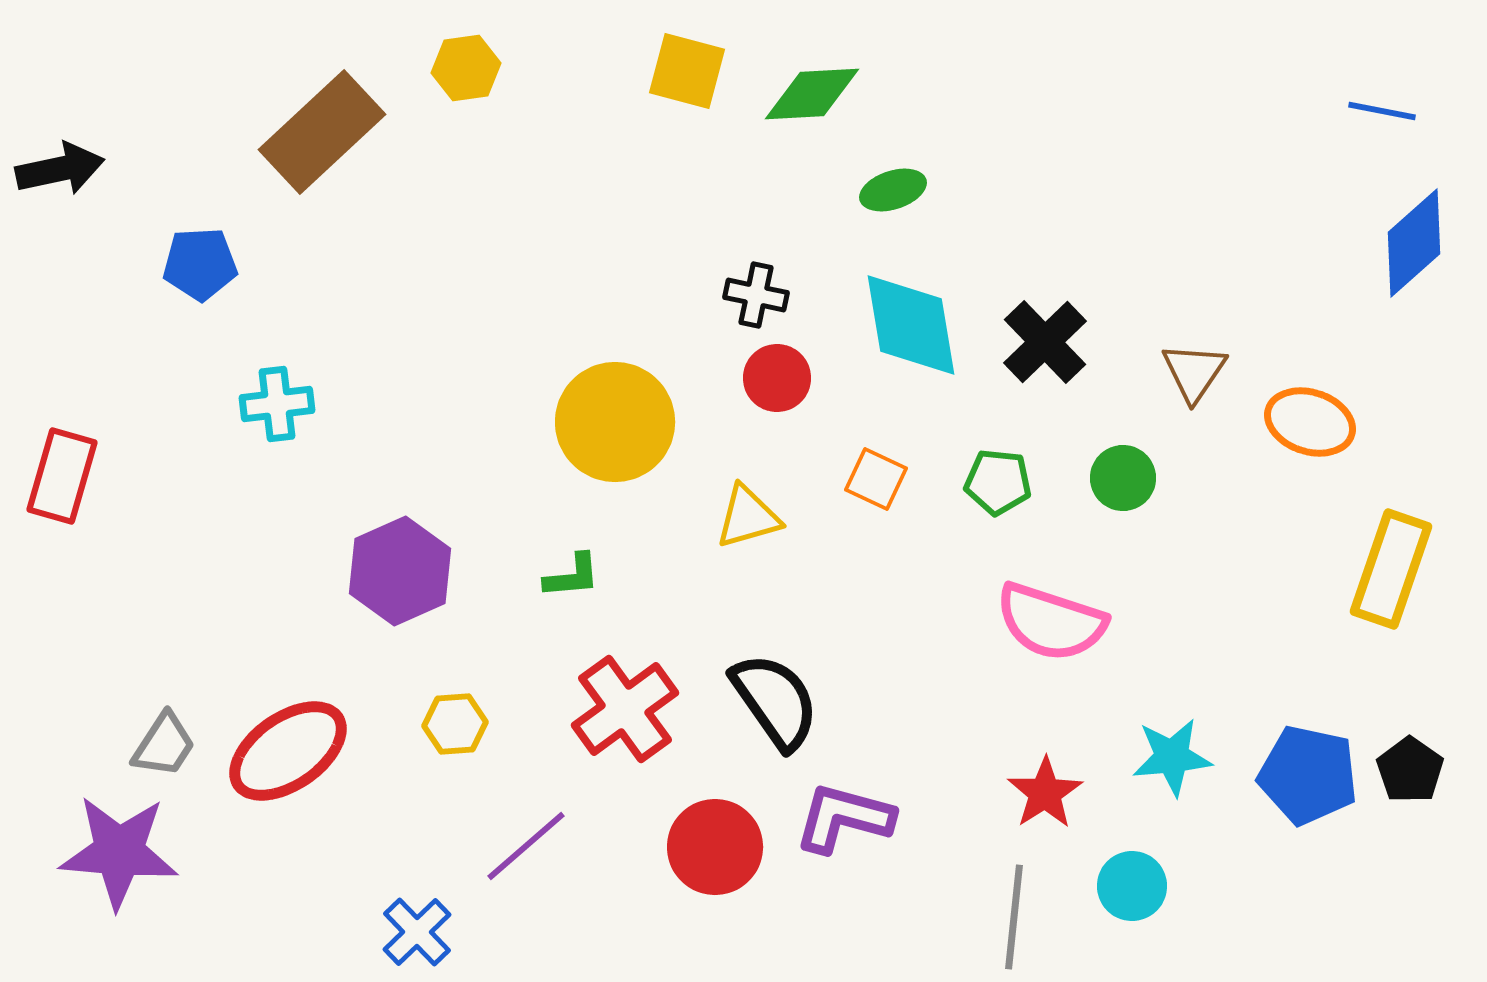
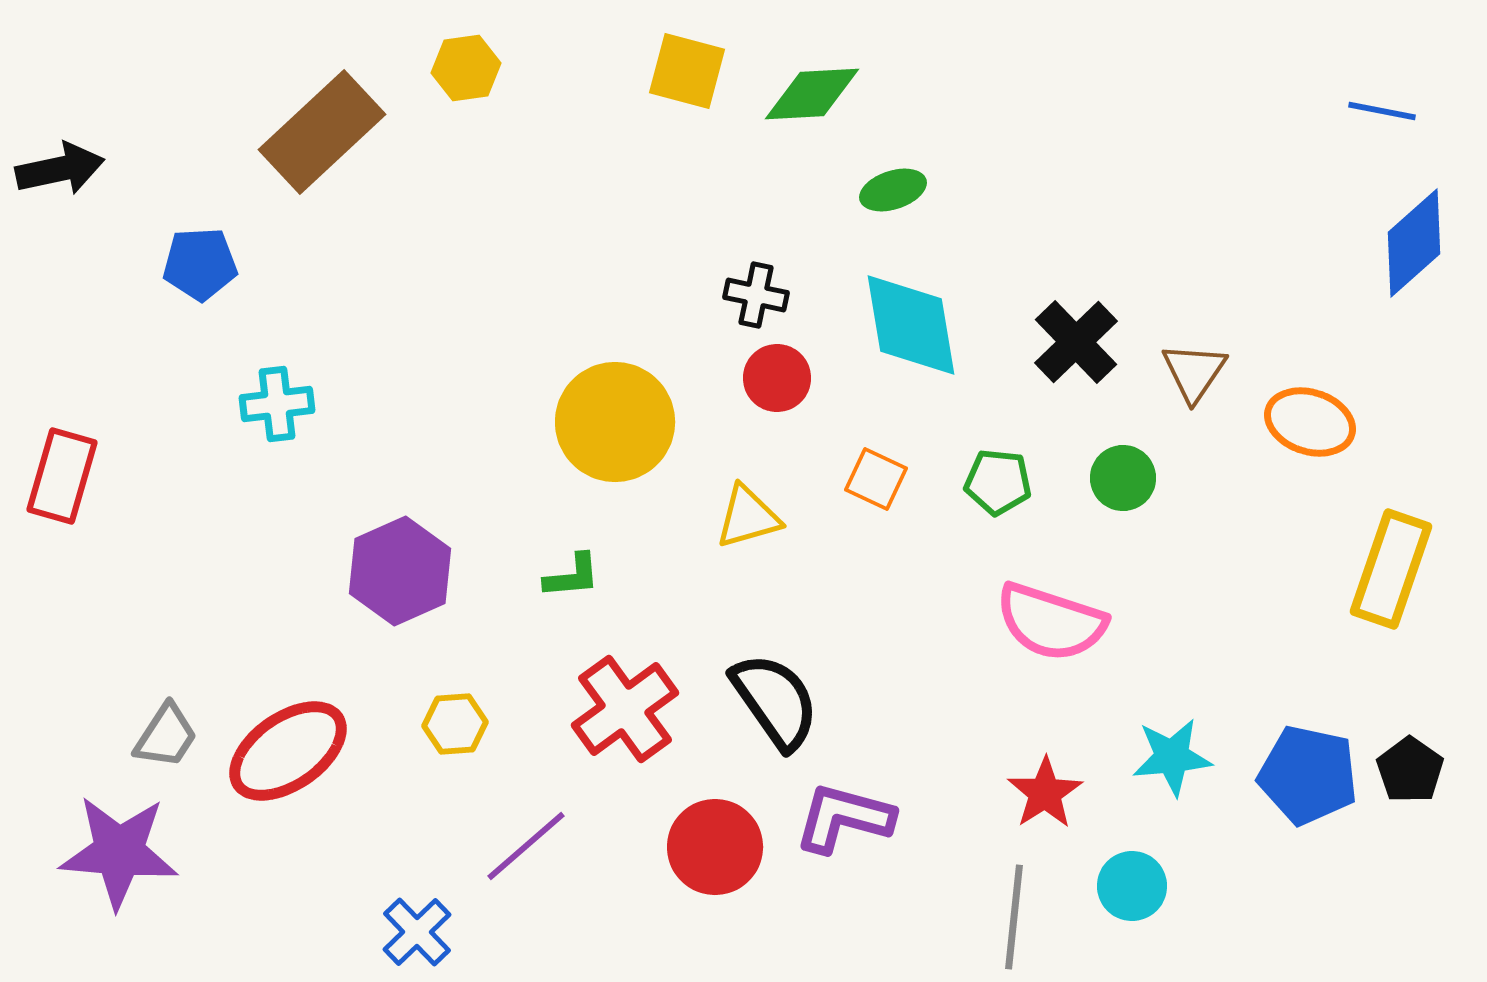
black cross at (1045, 342): moved 31 px right
gray trapezoid at (164, 745): moved 2 px right, 9 px up
